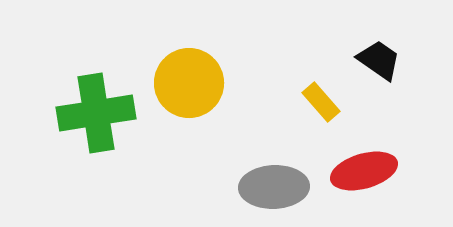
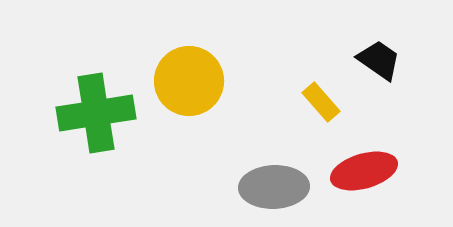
yellow circle: moved 2 px up
